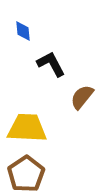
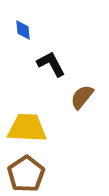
blue diamond: moved 1 px up
